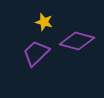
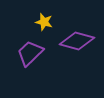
purple trapezoid: moved 6 px left
